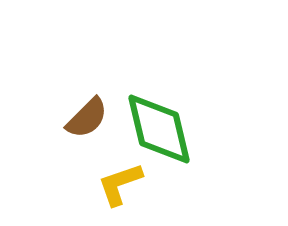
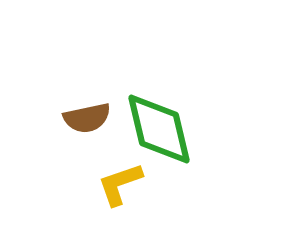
brown semicircle: rotated 33 degrees clockwise
